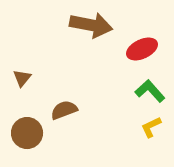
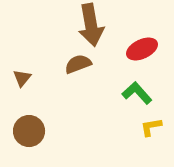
brown arrow: rotated 69 degrees clockwise
green L-shape: moved 13 px left, 2 px down
brown semicircle: moved 14 px right, 46 px up
yellow L-shape: rotated 15 degrees clockwise
brown circle: moved 2 px right, 2 px up
